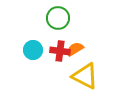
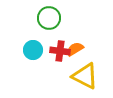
green circle: moved 9 px left
